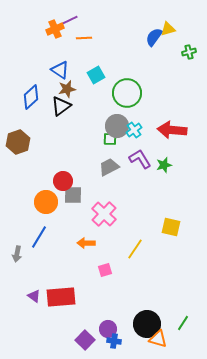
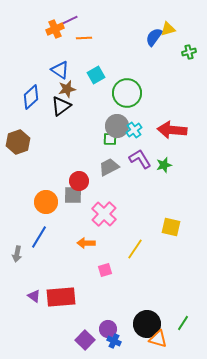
red circle: moved 16 px right
blue cross: rotated 16 degrees clockwise
